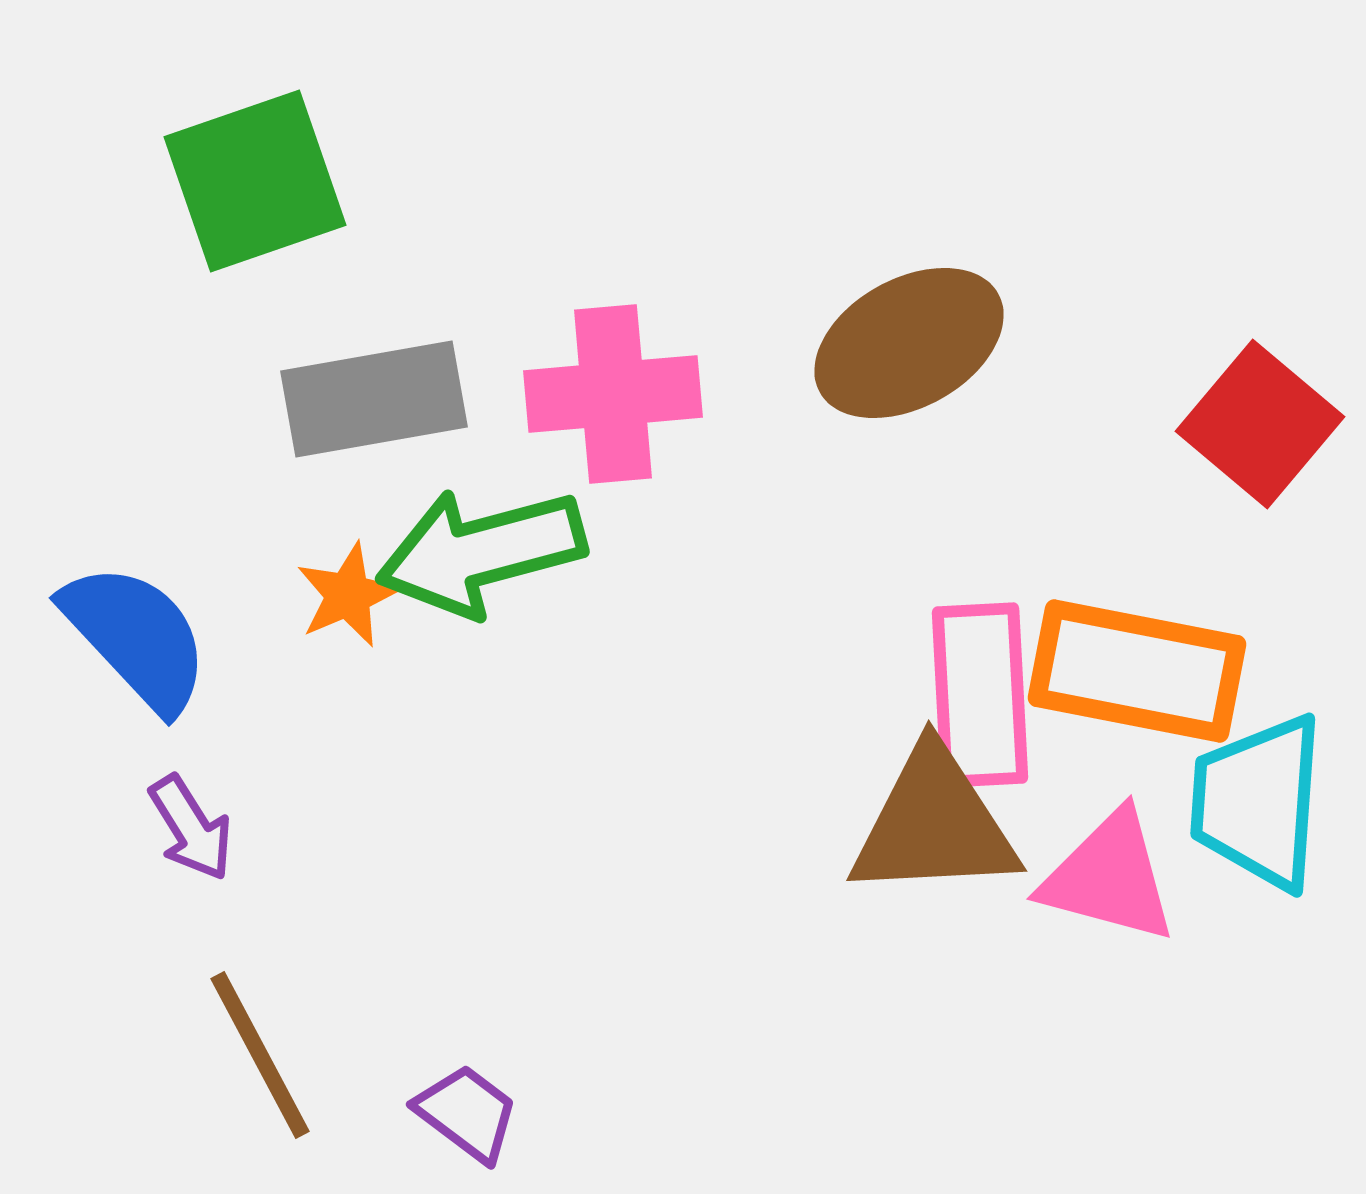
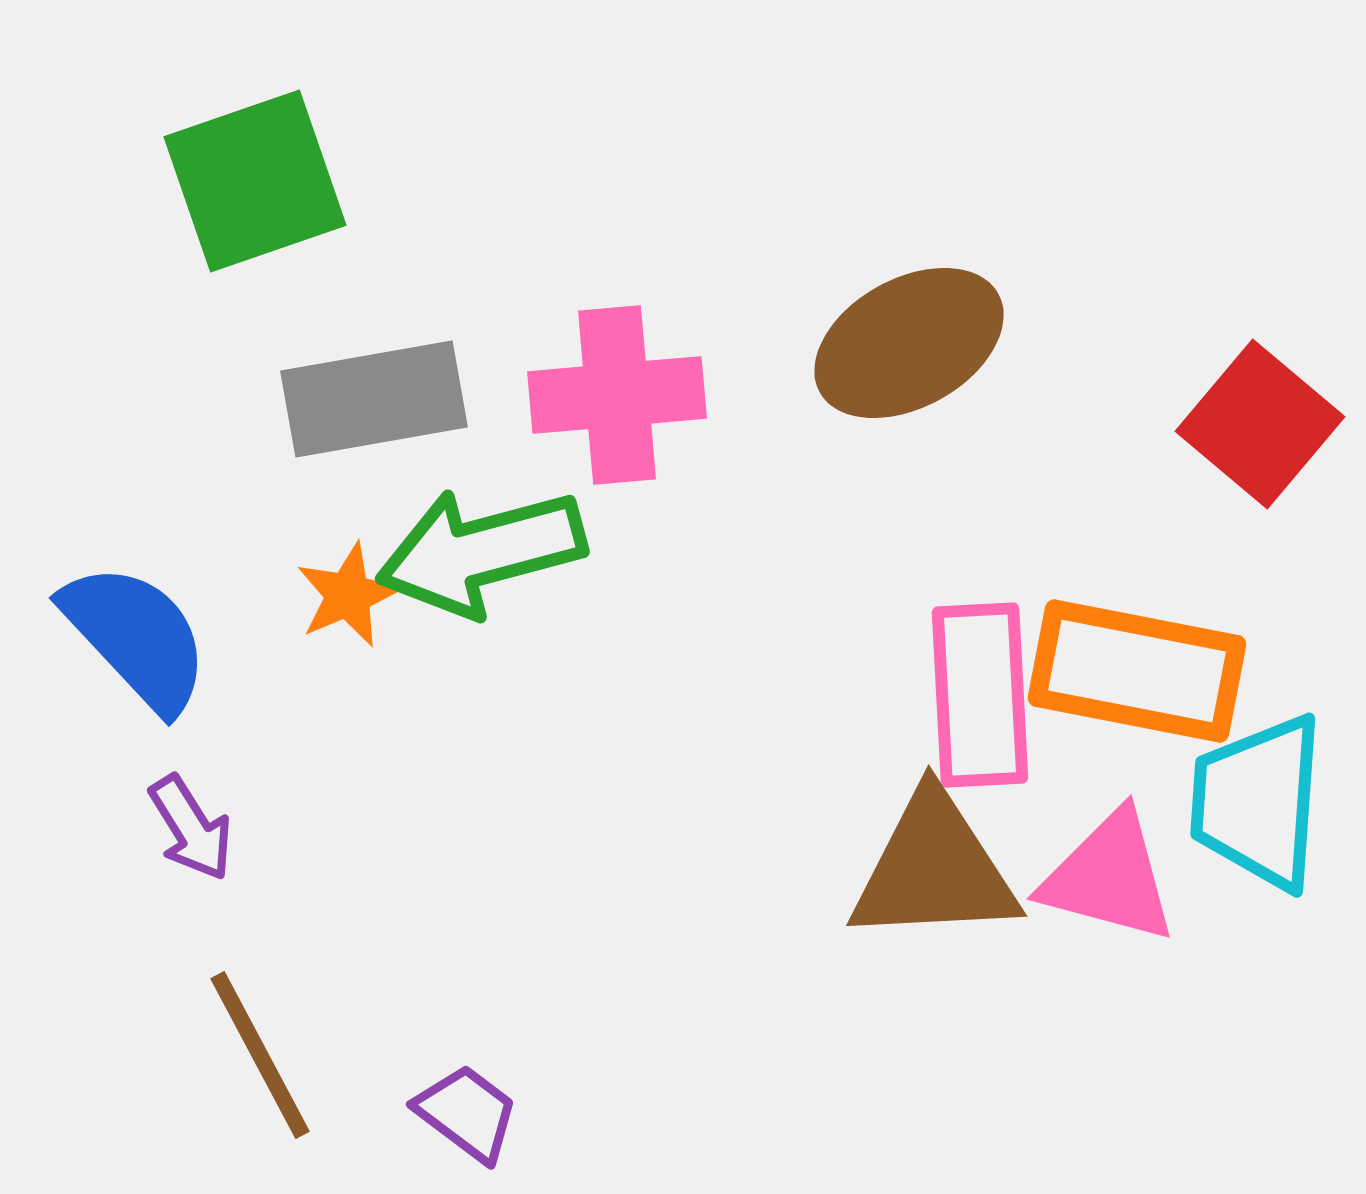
pink cross: moved 4 px right, 1 px down
brown triangle: moved 45 px down
